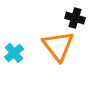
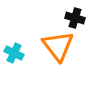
cyan cross: rotated 24 degrees counterclockwise
